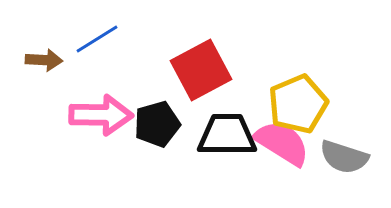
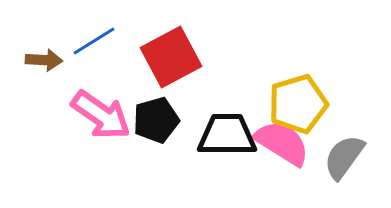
blue line: moved 3 px left, 2 px down
red square: moved 30 px left, 13 px up
yellow pentagon: rotated 6 degrees clockwise
pink arrow: rotated 34 degrees clockwise
black pentagon: moved 1 px left, 4 px up
gray semicircle: rotated 108 degrees clockwise
